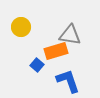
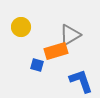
gray triangle: rotated 40 degrees counterclockwise
blue square: rotated 24 degrees counterclockwise
blue L-shape: moved 13 px right
